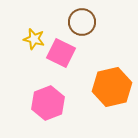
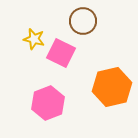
brown circle: moved 1 px right, 1 px up
